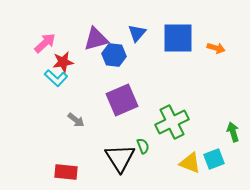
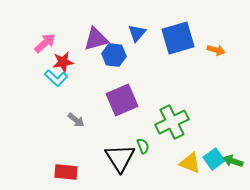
blue square: rotated 16 degrees counterclockwise
orange arrow: moved 2 px down
green arrow: moved 29 px down; rotated 54 degrees counterclockwise
cyan square: rotated 15 degrees counterclockwise
